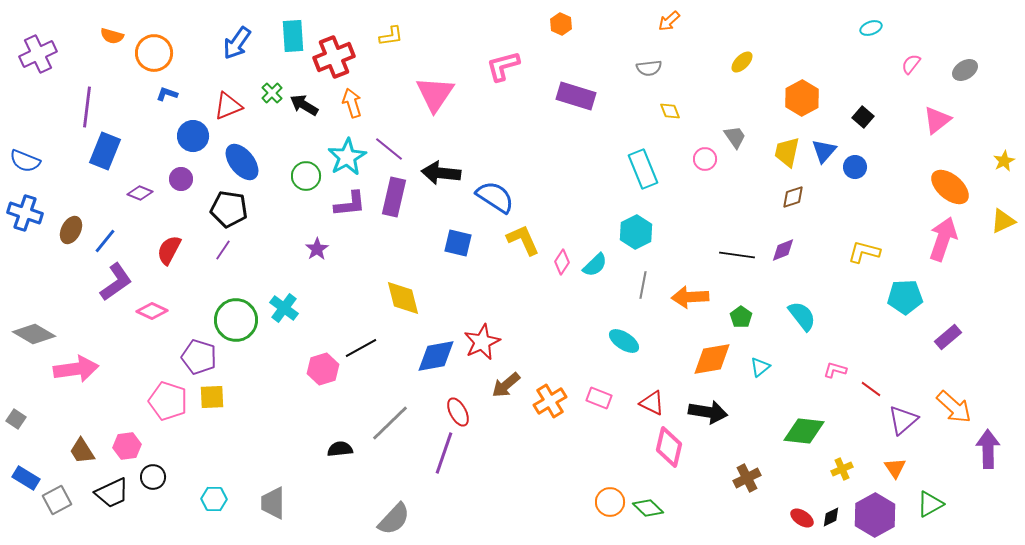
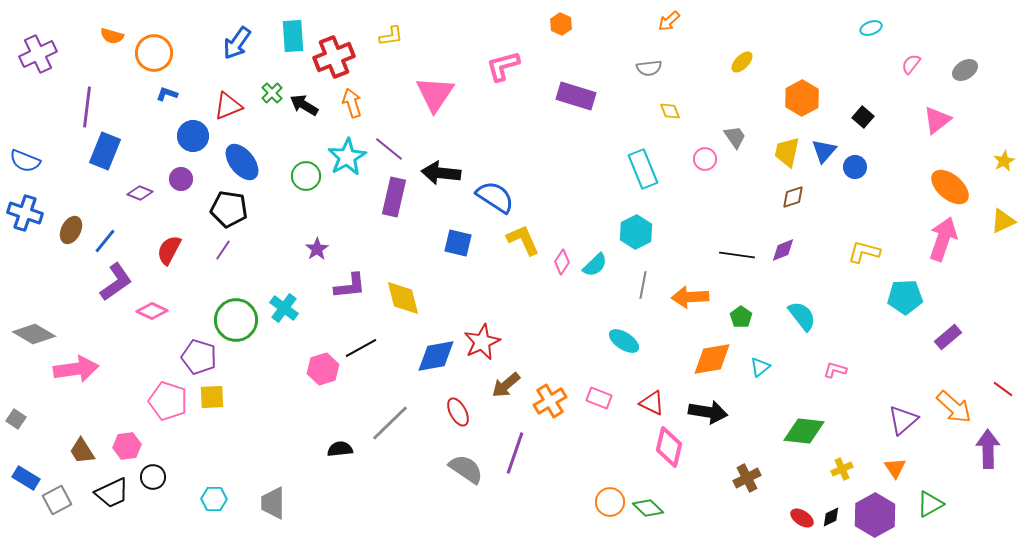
purple L-shape at (350, 204): moved 82 px down
red line at (871, 389): moved 132 px right
purple line at (444, 453): moved 71 px right
gray semicircle at (394, 519): moved 72 px right, 50 px up; rotated 99 degrees counterclockwise
